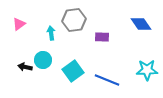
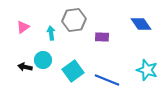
pink triangle: moved 4 px right, 3 px down
cyan star: rotated 20 degrees clockwise
